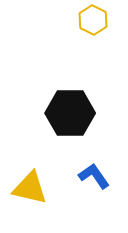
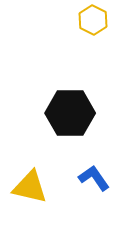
blue L-shape: moved 2 px down
yellow triangle: moved 1 px up
